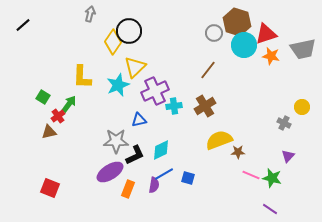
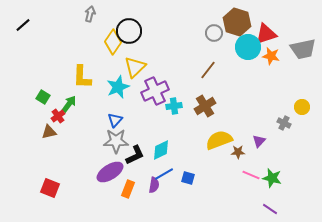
cyan circle: moved 4 px right, 2 px down
cyan star: moved 2 px down
blue triangle: moved 24 px left; rotated 35 degrees counterclockwise
purple triangle: moved 29 px left, 15 px up
